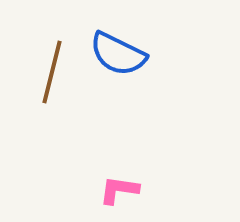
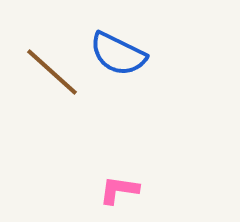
brown line: rotated 62 degrees counterclockwise
